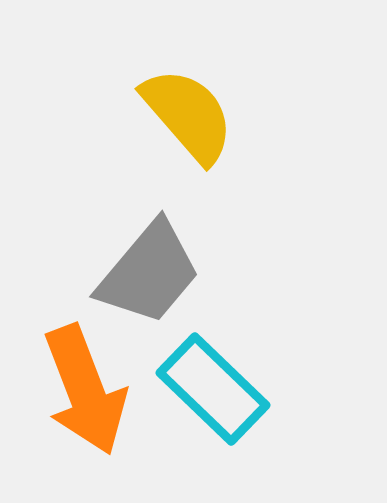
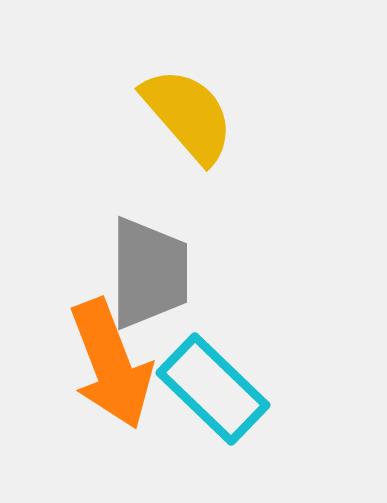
gray trapezoid: rotated 40 degrees counterclockwise
orange arrow: moved 26 px right, 26 px up
